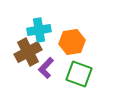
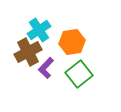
cyan cross: rotated 25 degrees counterclockwise
green square: rotated 32 degrees clockwise
